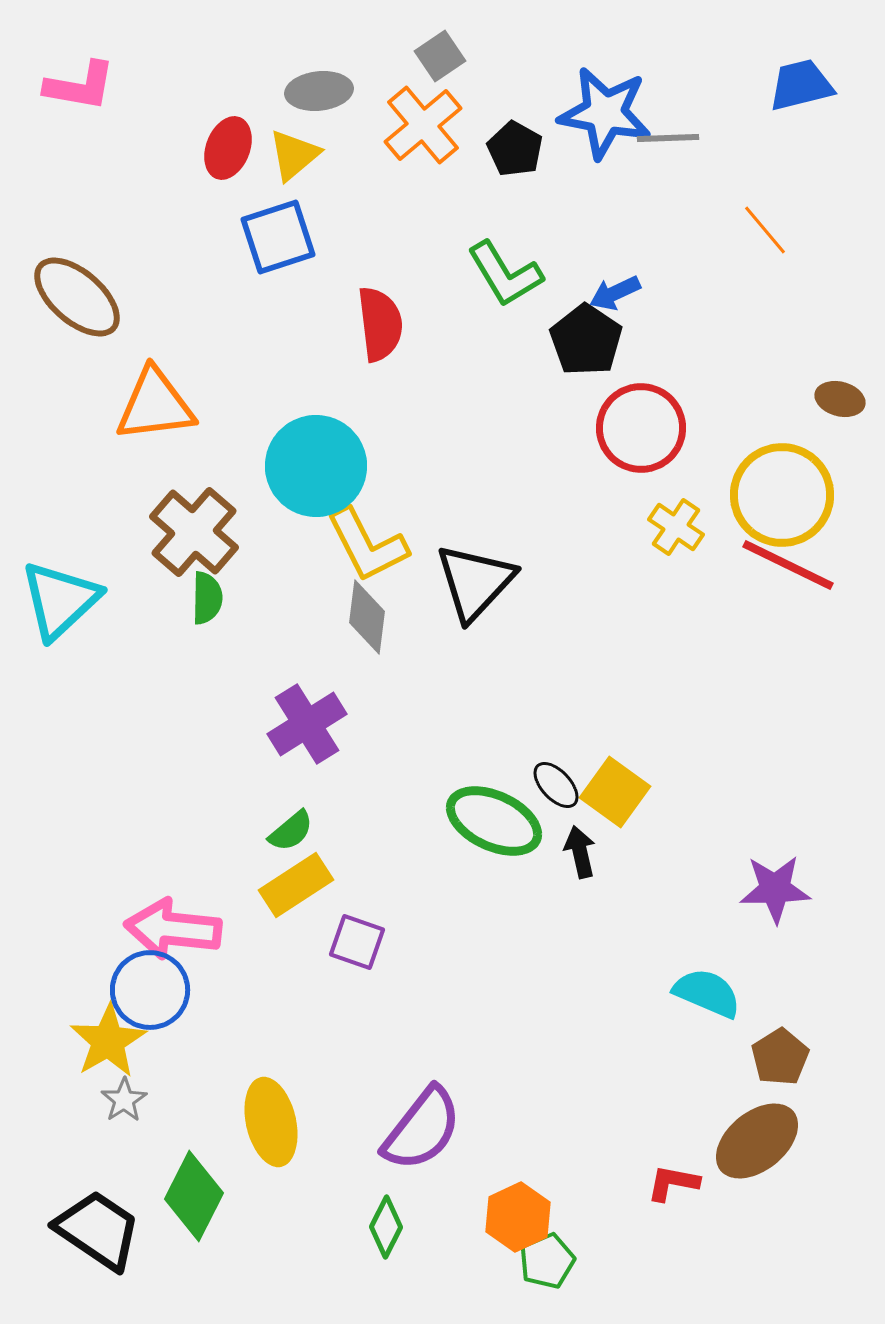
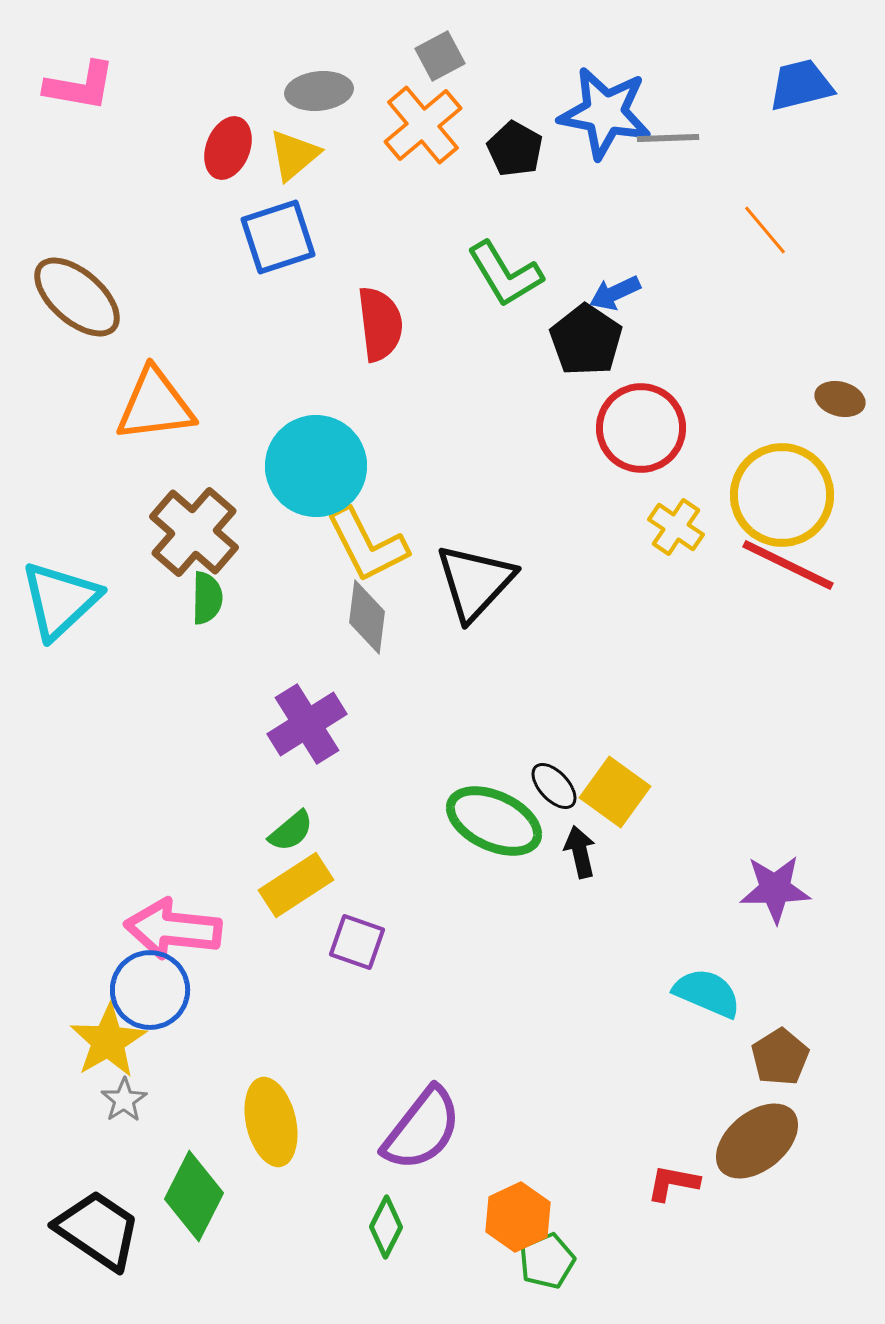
gray square at (440, 56): rotated 6 degrees clockwise
black ellipse at (556, 785): moved 2 px left, 1 px down
